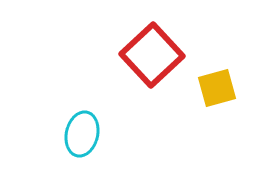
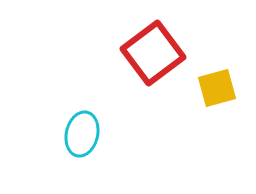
red square: moved 1 px right, 2 px up; rotated 6 degrees clockwise
